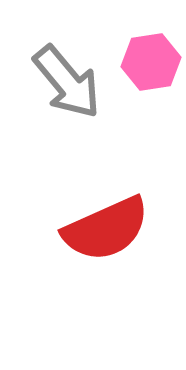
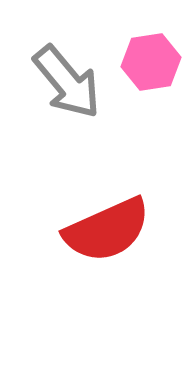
red semicircle: moved 1 px right, 1 px down
